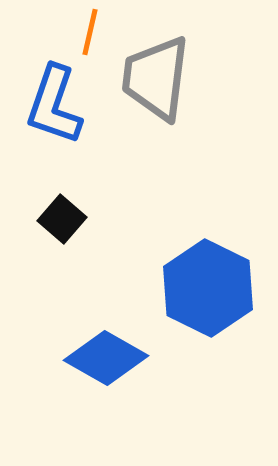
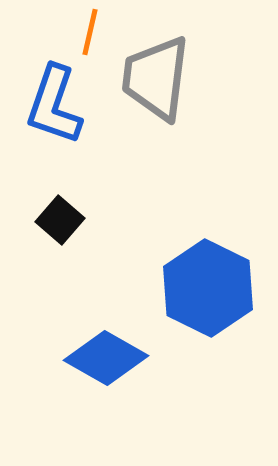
black square: moved 2 px left, 1 px down
